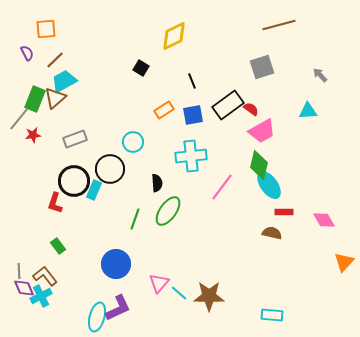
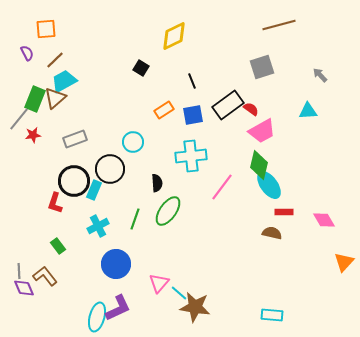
cyan cross at (41, 296): moved 57 px right, 70 px up
brown star at (209, 296): moved 14 px left, 11 px down; rotated 8 degrees clockwise
